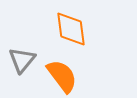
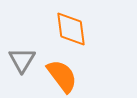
gray triangle: rotated 8 degrees counterclockwise
